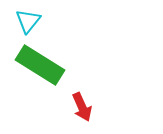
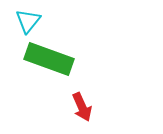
green rectangle: moved 9 px right, 6 px up; rotated 12 degrees counterclockwise
